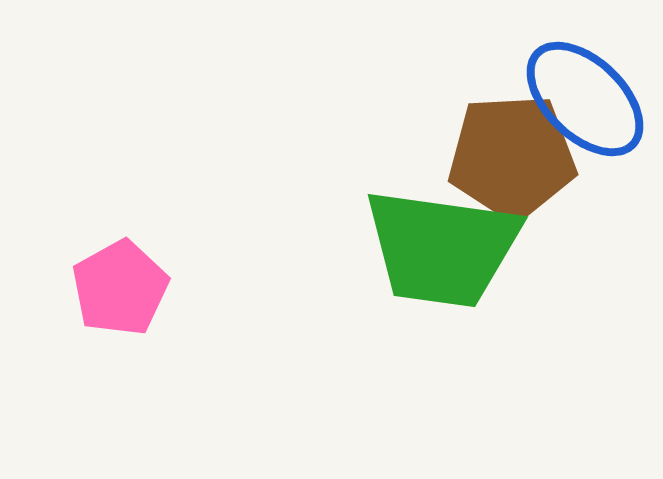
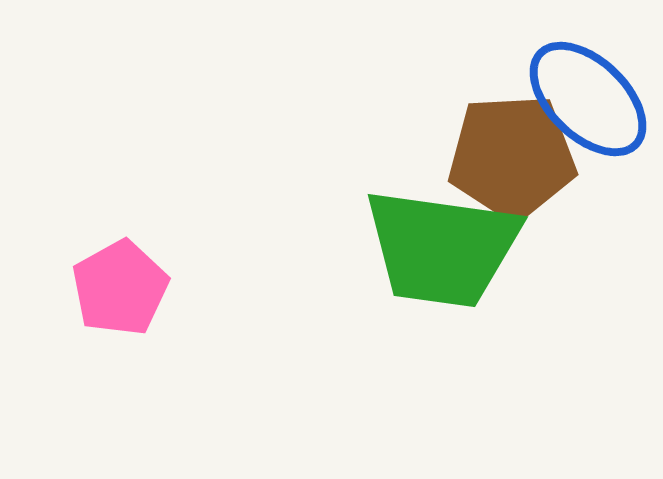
blue ellipse: moved 3 px right
